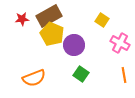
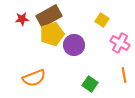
yellow pentagon: rotated 30 degrees clockwise
green square: moved 9 px right, 10 px down
